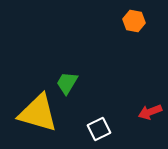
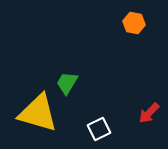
orange hexagon: moved 2 px down
red arrow: moved 1 px left, 1 px down; rotated 25 degrees counterclockwise
